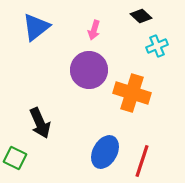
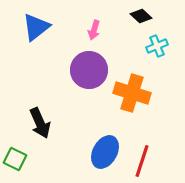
green square: moved 1 px down
